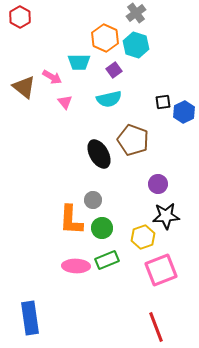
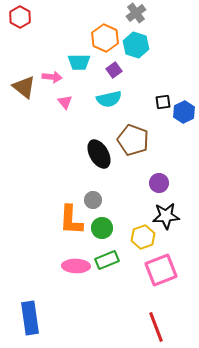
pink arrow: rotated 24 degrees counterclockwise
purple circle: moved 1 px right, 1 px up
